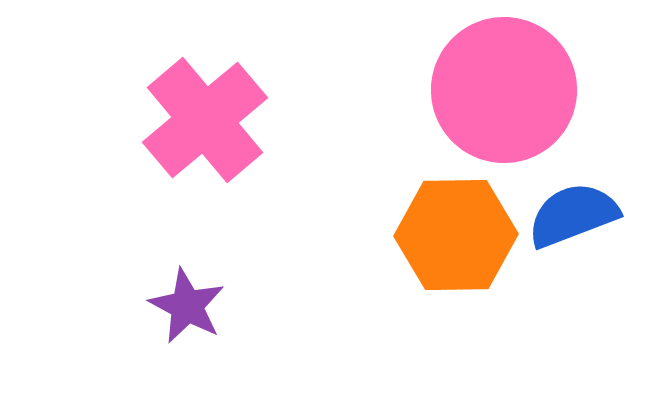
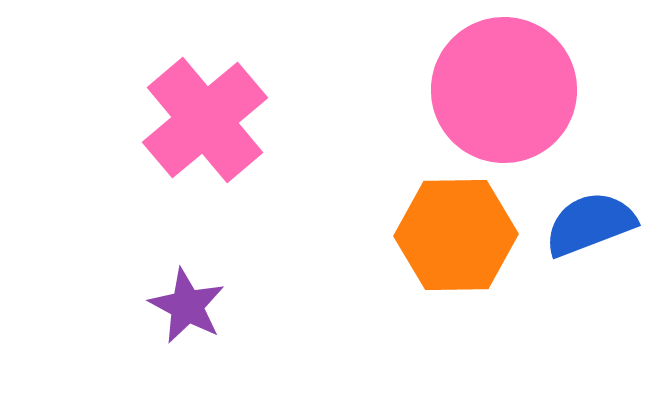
blue semicircle: moved 17 px right, 9 px down
